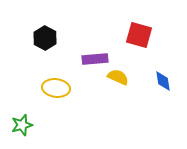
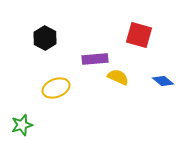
blue diamond: rotated 40 degrees counterclockwise
yellow ellipse: rotated 28 degrees counterclockwise
